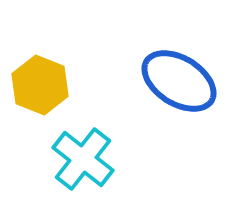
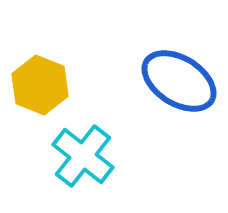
cyan cross: moved 3 px up
